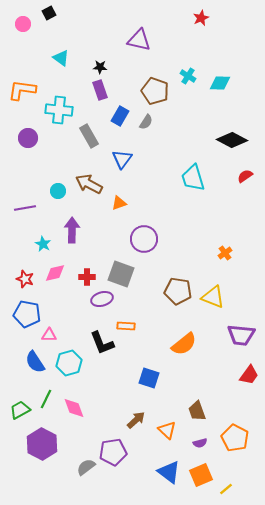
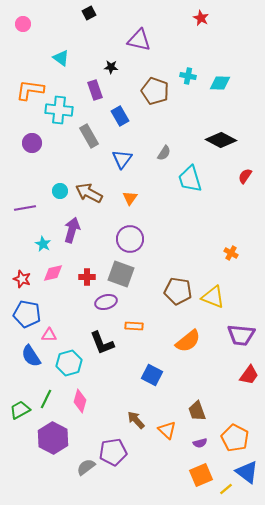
black square at (49, 13): moved 40 px right
red star at (201, 18): rotated 21 degrees counterclockwise
black star at (100, 67): moved 11 px right
cyan cross at (188, 76): rotated 21 degrees counterclockwise
orange L-shape at (22, 90): moved 8 px right
purple rectangle at (100, 90): moved 5 px left
blue rectangle at (120, 116): rotated 60 degrees counterclockwise
gray semicircle at (146, 122): moved 18 px right, 31 px down
purple circle at (28, 138): moved 4 px right, 5 px down
black diamond at (232, 140): moved 11 px left
red semicircle at (245, 176): rotated 21 degrees counterclockwise
cyan trapezoid at (193, 178): moved 3 px left, 1 px down
brown arrow at (89, 184): moved 9 px down
cyan circle at (58, 191): moved 2 px right
orange triangle at (119, 203): moved 11 px right, 5 px up; rotated 35 degrees counterclockwise
purple arrow at (72, 230): rotated 15 degrees clockwise
purple circle at (144, 239): moved 14 px left
orange cross at (225, 253): moved 6 px right; rotated 24 degrees counterclockwise
pink diamond at (55, 273): moved 2 px left
red star at (25, 279): moved 3 px left
purple ellipse at (102, 299): moved 4 px right, 3 px down
orange rectangle at (126, 326): moved 8 px right
orange semicircle at (184, 344): moved 4 px right, 3 px up
blue semicircle at (35, 362): moved 4 px left, 6 px up
blue square at (149, 378): moved 3 px right, 3 px up; rotated 10 degrees clockwise
pink diamond at (74, 408): moved 6 px right, 7 px up; rotated 35 degrees clockwise
brown arrow at (136, 420): rotated 90 degrees counterclockwise
purple hexagon at (42, 444): moved 11 px right, 6 px up
blue triangle at (169, 472): moved 78 px right
